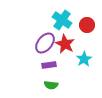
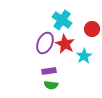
red circle: moved 5 px right, 4 px down
purple ellipse: rotated 15 degrees counterclockwise
cyan star: moved 3 px up
purple rectangle: moved 6 px down
